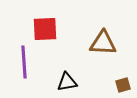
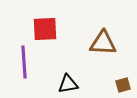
black triangle: moved 1 px right, 2 px down
